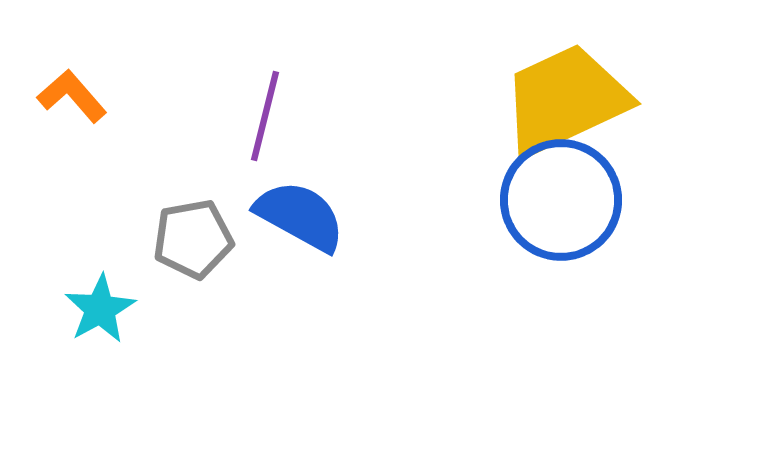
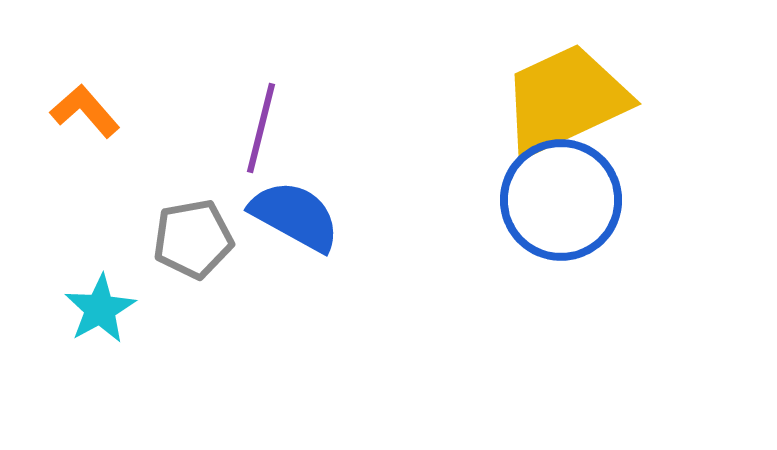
orange L-shape: moved 13 px right, 15 px down
purple line: moved 4 px left, 12 px down
blue semicircle: moved 5 px left
